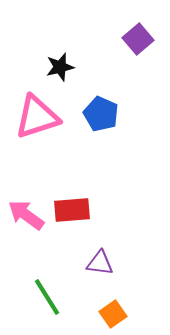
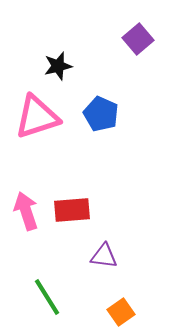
black star: moved 2 px left, 1 px up
pink arrow: moved 4 px up; rotated 36 degrees clockwise
purple triangle: moved 4 px right, 7 px up
orange square: moved 8 px right, 2 px up
